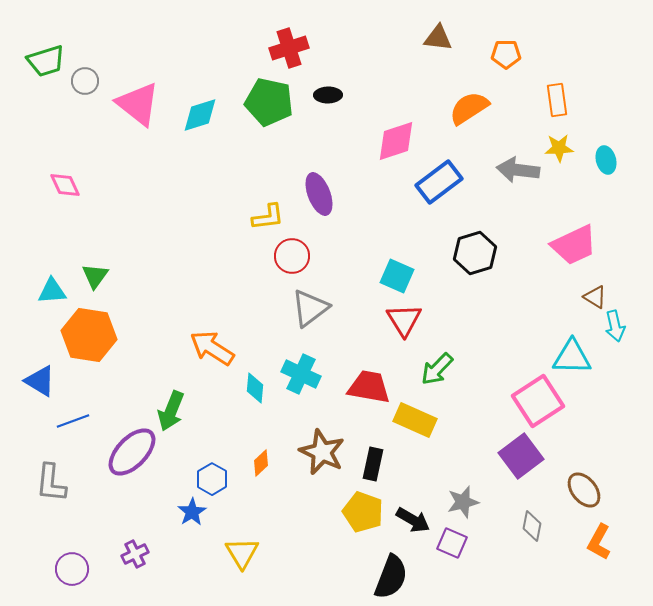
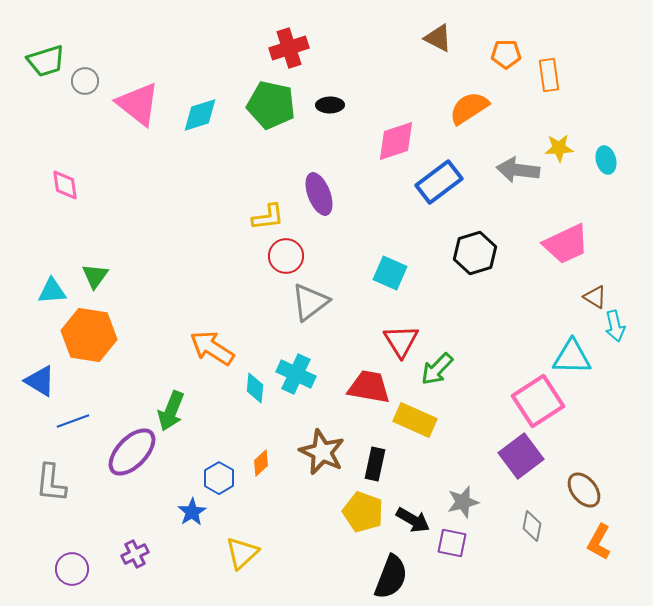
brown triangle at (438, 38): rotated 20 degrees clockwise
black ellipse at (328, 95): moved 2 px right, 10 px down
orange rectangle at (557, 100): moved 8 px left, 25 px up
green pentagon at (269, 102): moved 2 px right, 3 px down
pink diamond at (65, 185): rotated 16 degrees clockwise
pink trapezoid at (574, 245): moved 8 px left, 1 px up
red circle at (292, 256): moved 6 px left
cyan square at (397, 276): moved 7 px left, 3 px up
gray triangle at (310, 308): moved 6 px up
red triangle at (404, 320): moved 3 px left, 21 px down
cyan cross at (301, 374): moved 5 px left
black rectangle at (373, 464): moved 2 px right
blue hexagon at (212, 479): moved 7 px right, 1 px up
purple square at (452, 543): rotated 12 degrees counterclockwise
yellow triangle at (242, 553): rotated 18 degrees clockwise
